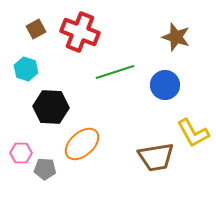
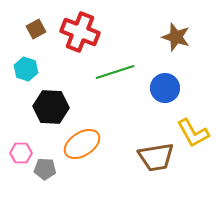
blue circle: moved 3 px down
orange ellipse: rotated 9 degrees clockwise
